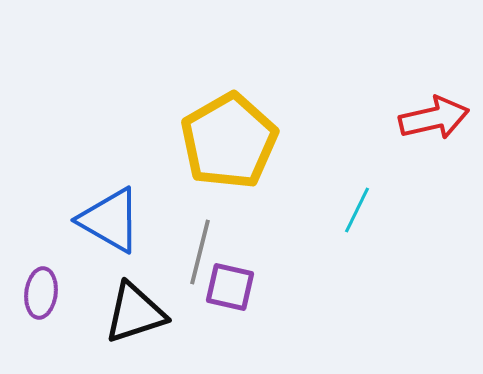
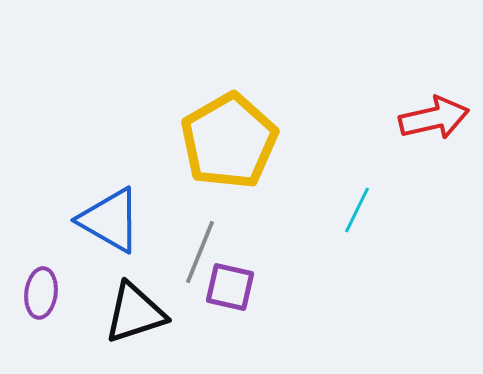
gray line: rotated 8 degrees clockwise
